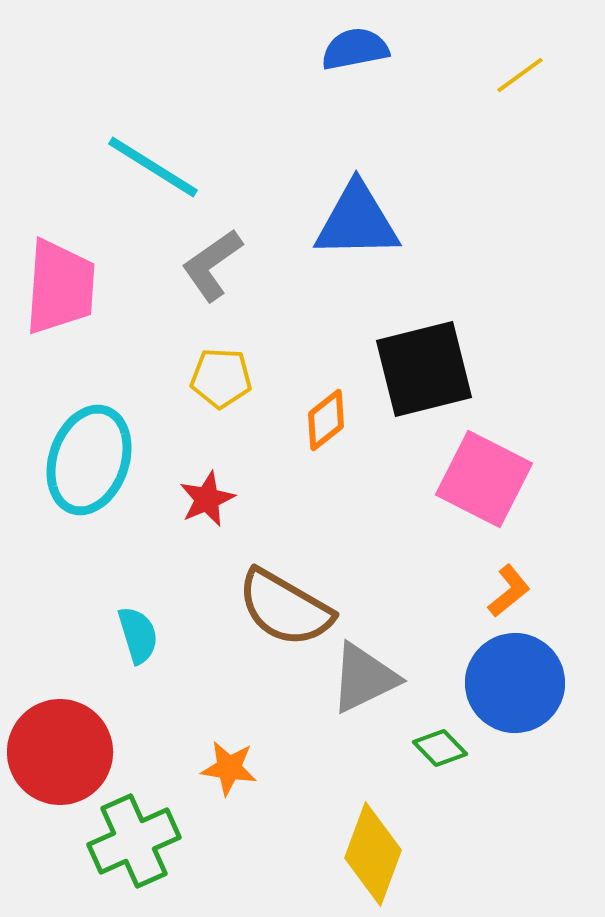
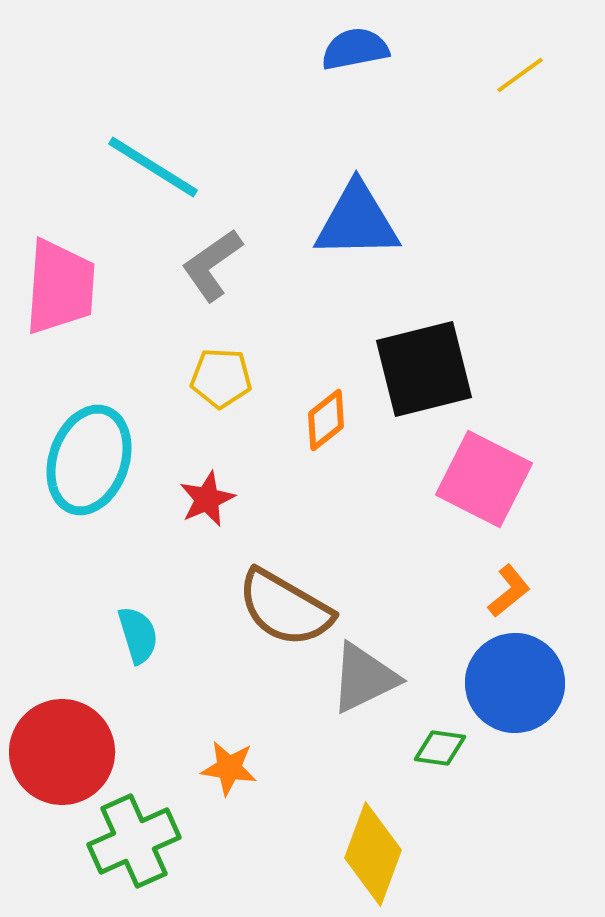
green diamond: rotated 38 degrees counterclockwise
red circle: moved 2 px right
